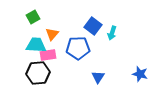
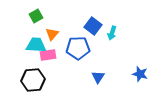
green square: moved 3 px right, 1 px up
black hexagon: moved 5 px left, 7 px down
